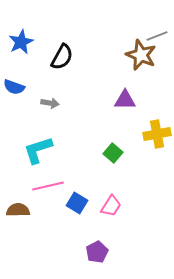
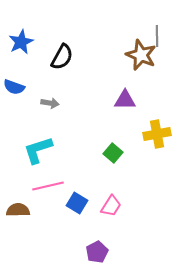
gray line: rotated 70 degrees counterclockwise
